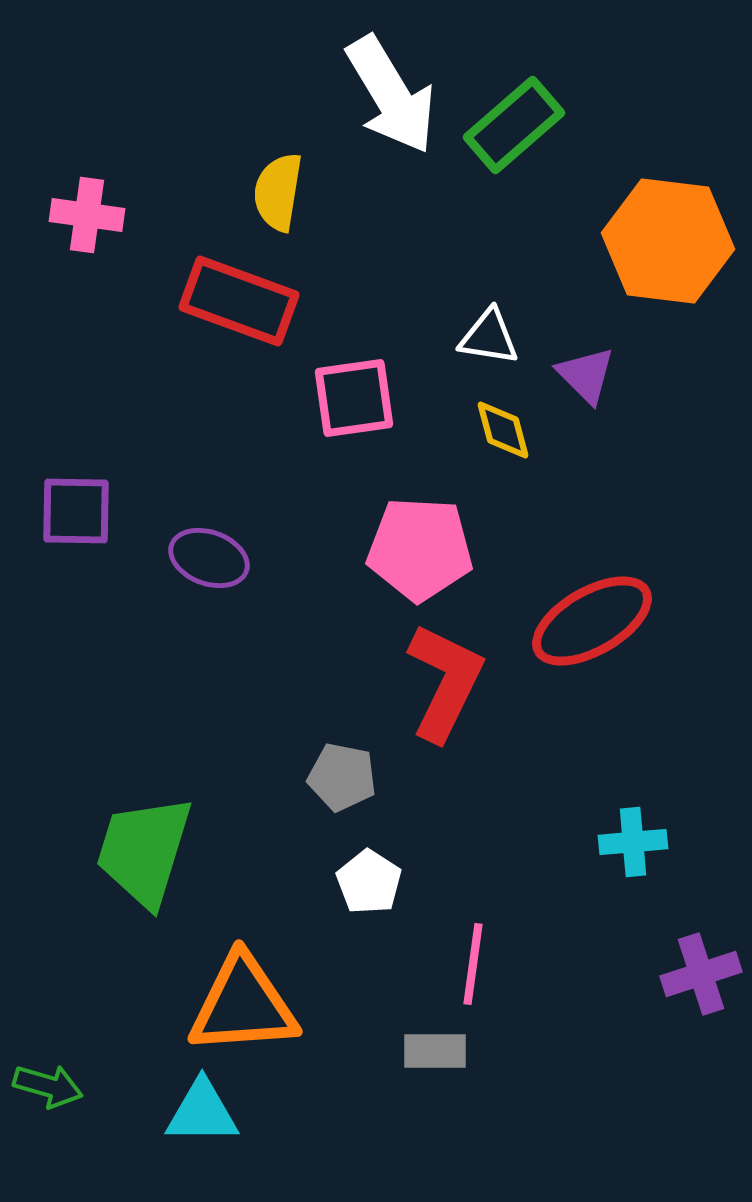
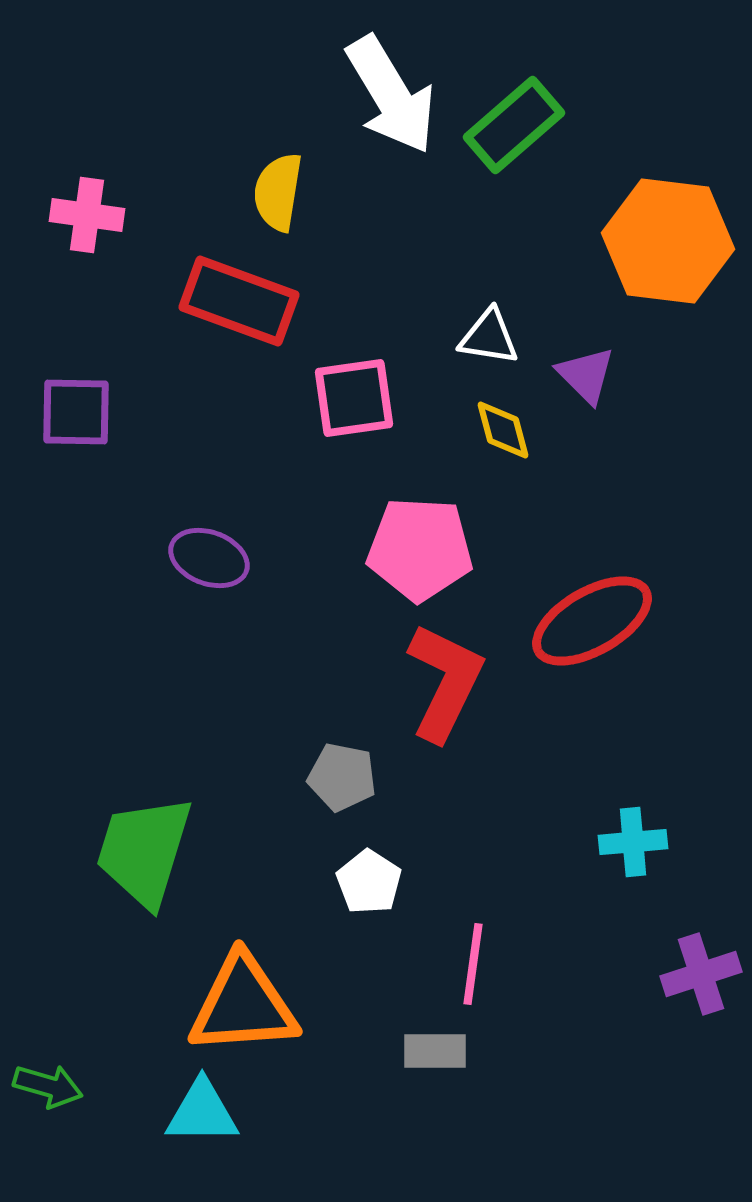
purple square: moved 99 px up
